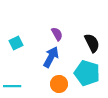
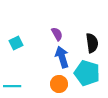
black semicircle: rotated 18 degrees clockwise
blue arrow: moved 11 px right; rotated 45 degrees counterclockwise
